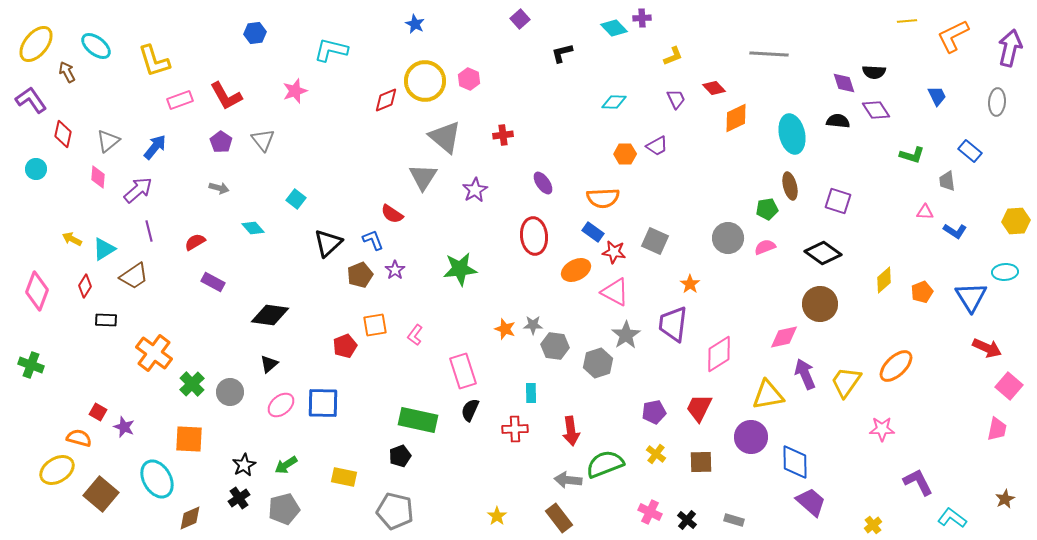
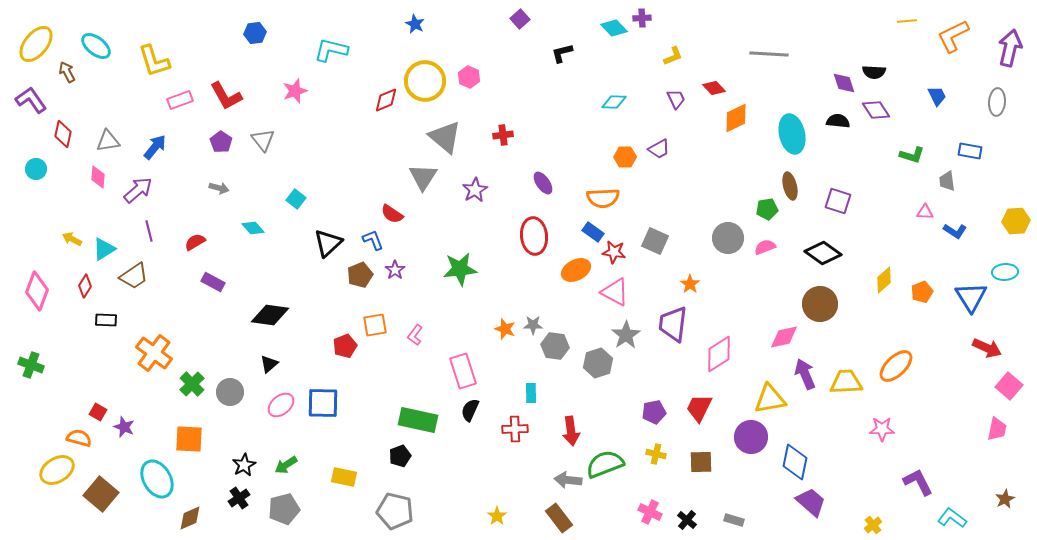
pink hexagon at (469, 79): moved 2 px up
gray triangle at (108, 141): rotated 30 degrees clockwise
purple trapezoid at (657, 146): moved 2 px right, 3 px down
blue rectangle at (970, 151): rotated 30 degrees counterclockwise
orange hexagon at (625, 154): moved 3 px down
yellow trapezoid at (846, 382): rotated 52 degrees clockwise
yellow triangle at (768, 395): moved 2 px right, 4 px down
yellow cross at (656, 454): rotated 24 degrees counterclockwise
blue diamond at (795, 462): rotated 12 degrees clockwise
